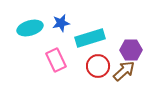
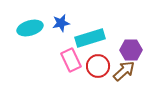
pink rectangle: moved 15 px right
